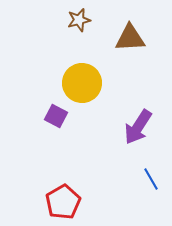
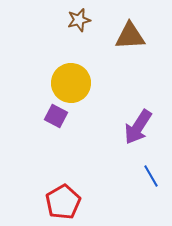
brown triangle: moved 2 px up
yellow circle: moved 11 px left
blue line: moved 3 px up
